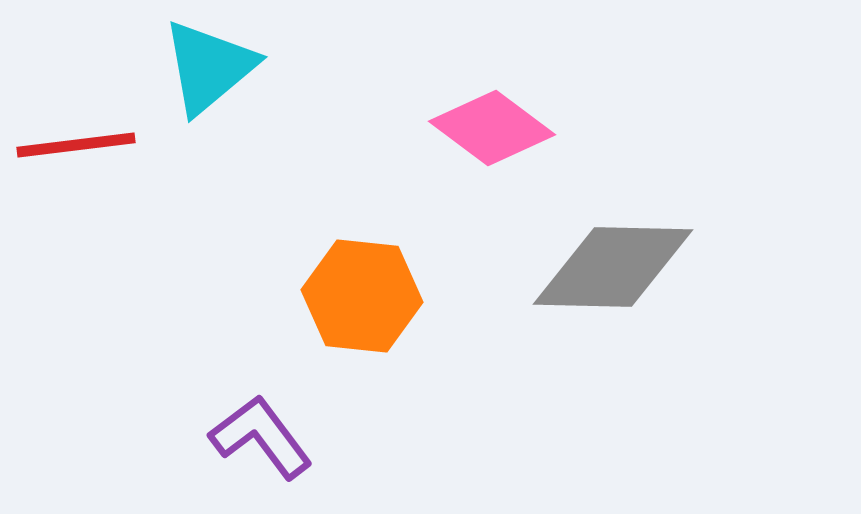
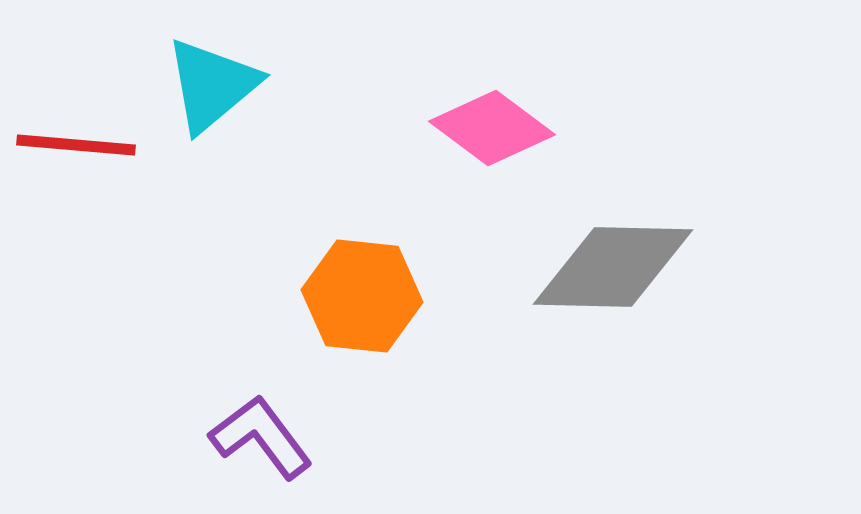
cyan triangle: moved 3 px right, 18 px down
red line: rotated 12 degrees clockwise
